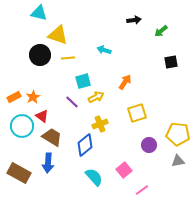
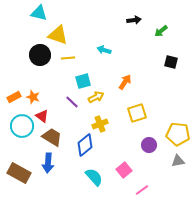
black square: rotated 24 degrees clockwise
orange star: rotated 24 degrees counterclockwise
